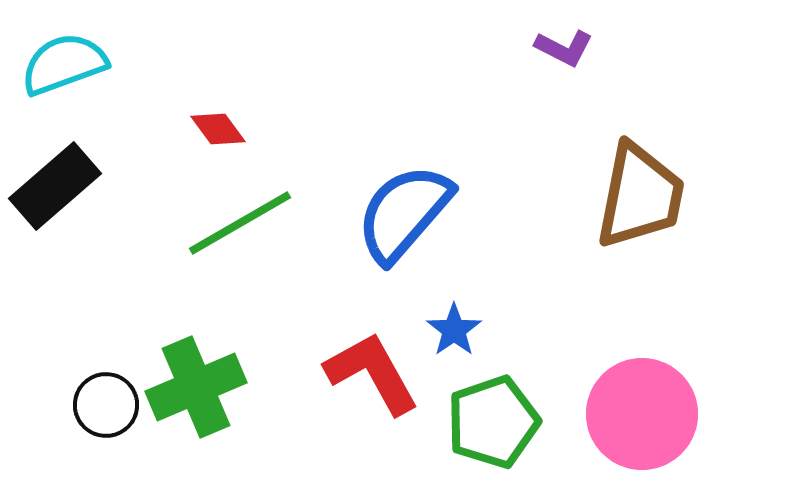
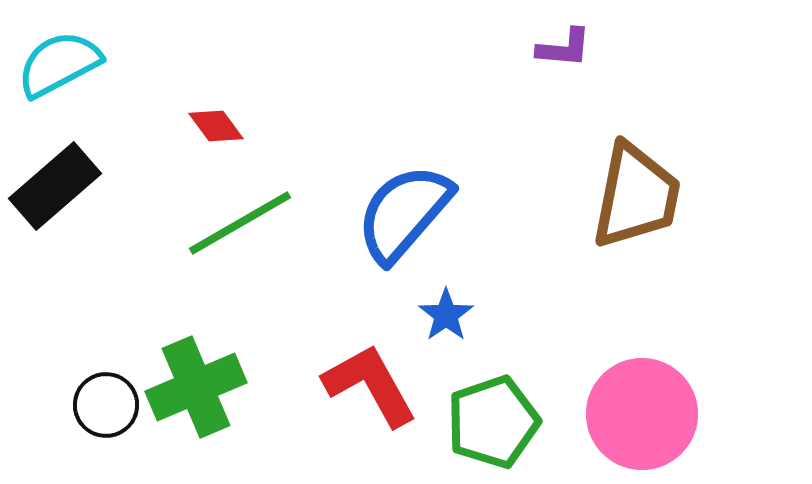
purple L-shape: rotated 22 degrees counterclockwise
cyan semicircle: moved 5 px left; rotated 8 degrees counterclockwise
red diamond: moved 2 px left, 3 px up
brown trapezoid: moved 4 px left
blue star: moved 8 px left, 15 px up
red L-shape: moved 2 px left, 12 px down
